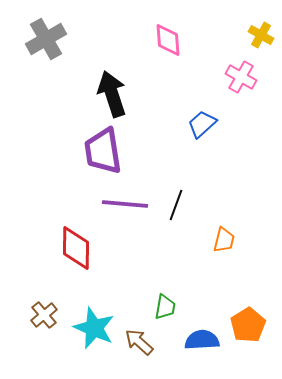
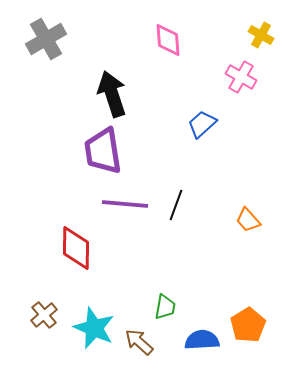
orange trapezoid: moved 24 px right, 20 px up; rotated 124 degrees clockwise
